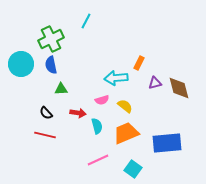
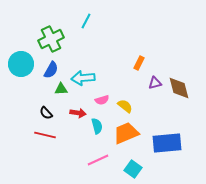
blue semicircle: moved 5 px down; rotated 138 degrees counterclockwise
cyan arrow: moved 33 px left
